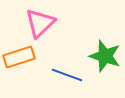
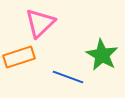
green star: moved 3 px left, 1 px up; rotated 12 degrees clockwise
blue line: moved 1 px right, 2 px down
